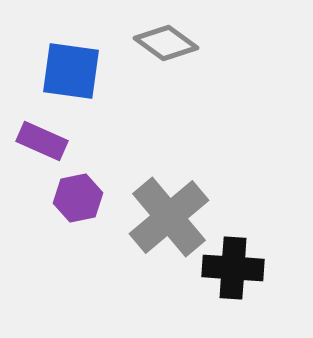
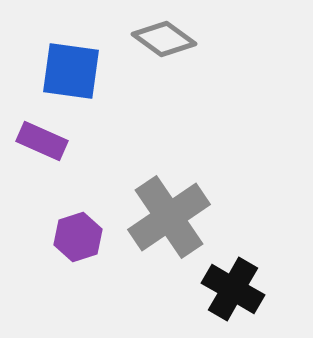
gray diamond: moved 2 px left, 4 px up
purple hexagon: moved 39 px down; rotated 6 degrees counterclockwise
gray cross: rotated 6 degrees clockwise
black cross: moved 21 px down; rotated 26 degrees clockwise
